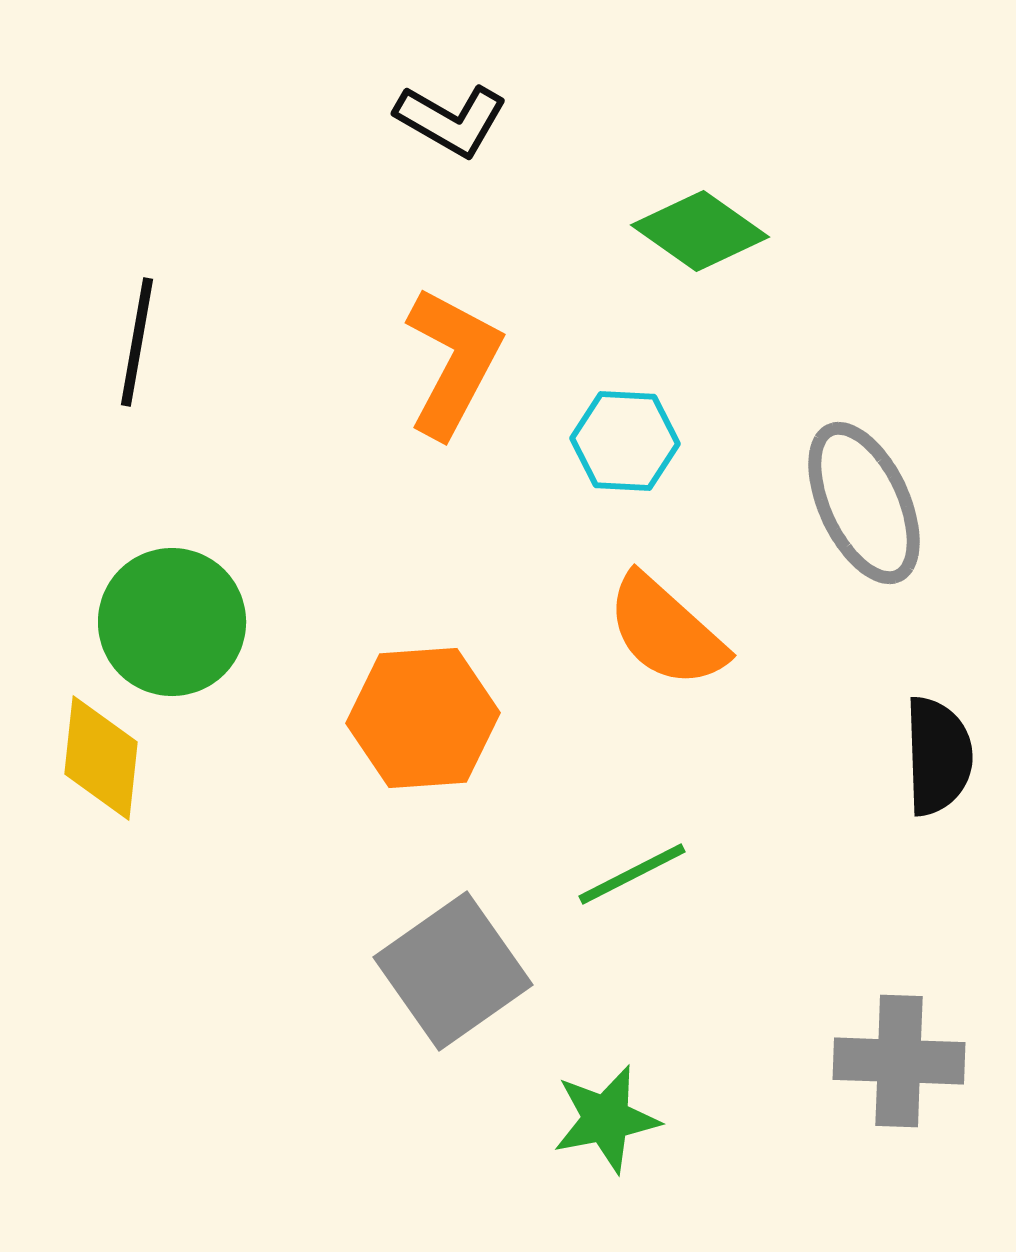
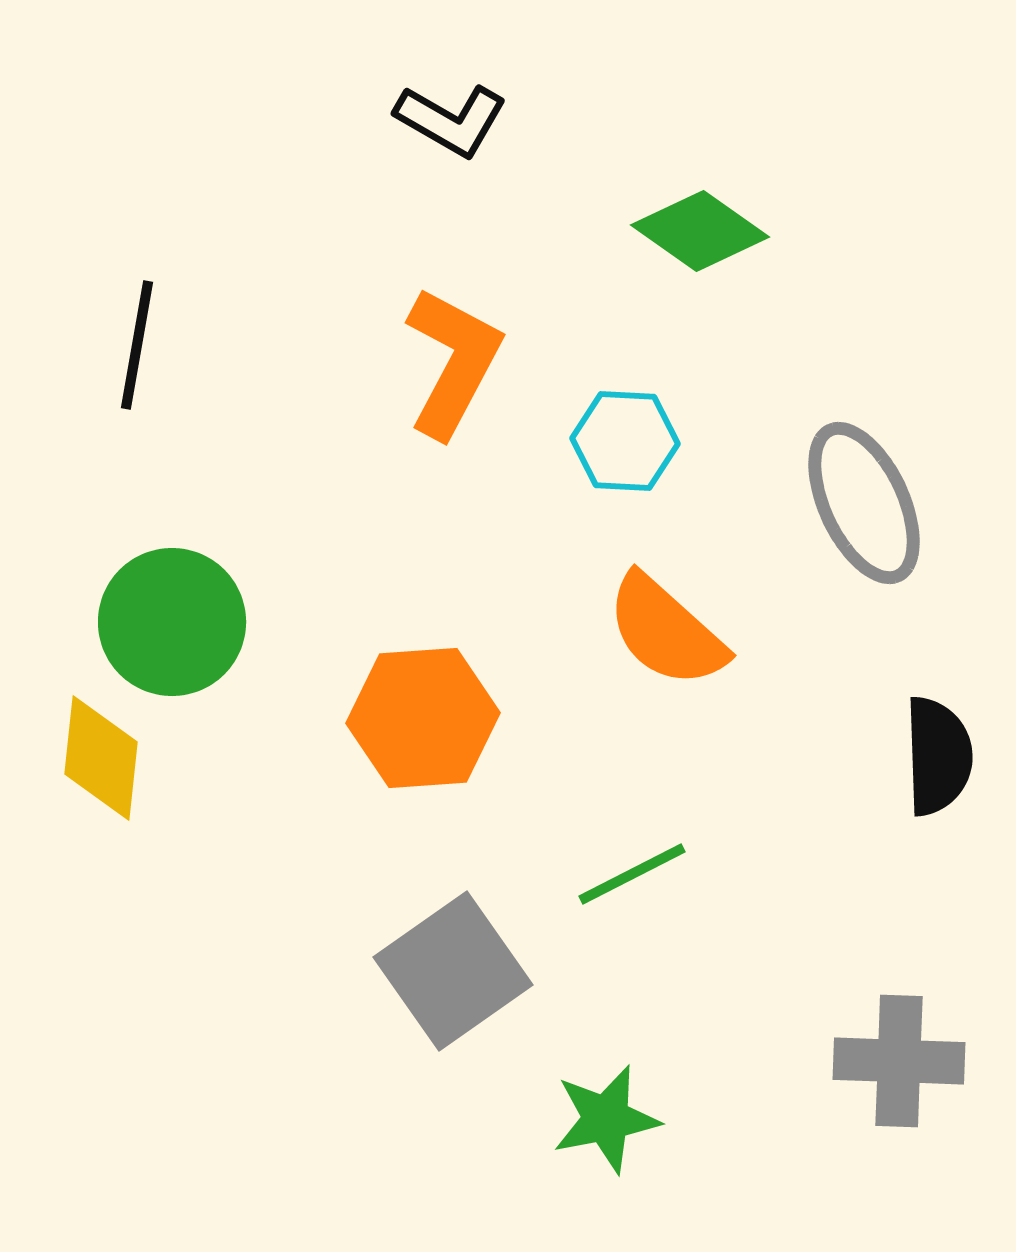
black line: moved 3 px down
